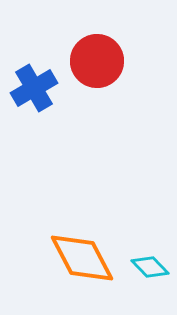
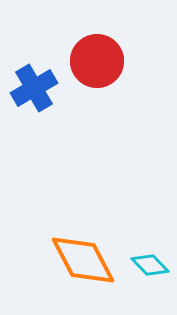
orange diamond: moved 1 px right, 2 px down
cyan diamond: moved 2 px up
